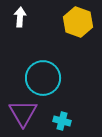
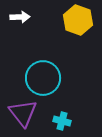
white arrow: rotated 84 degrees clockwise
yellow hexagon: moved 2 px up
purple triangle: rotated 8 degrees counterclockwise
